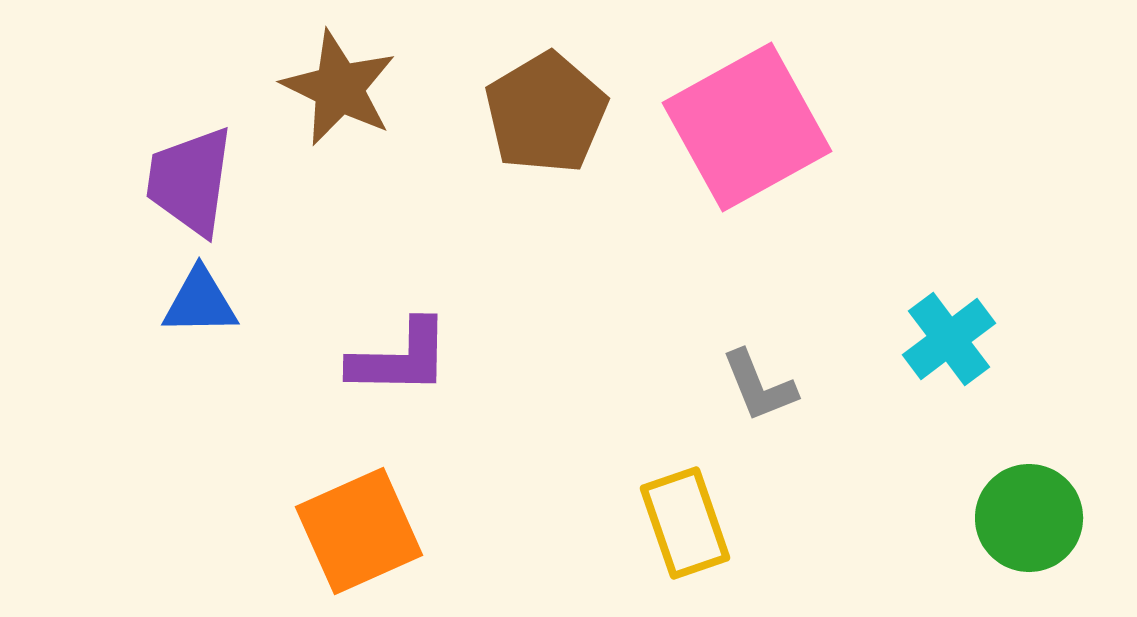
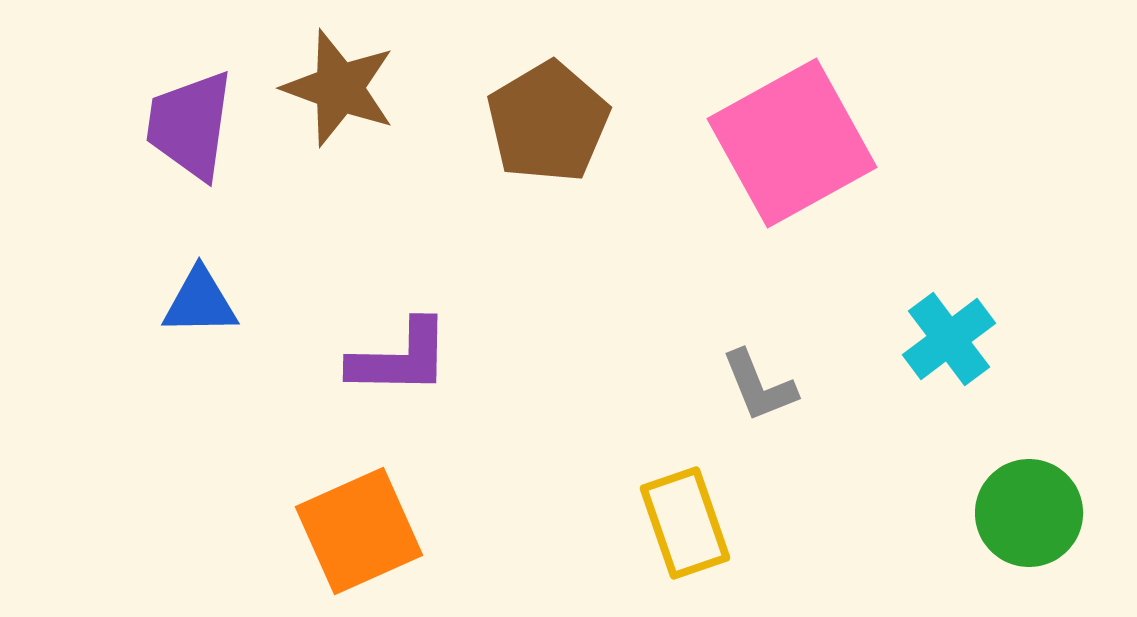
brown star: rotated 6 degrees counterclockwise
brown pentagon: moved 2 px right, 9 px down
pink square: moved 45 px right, 16 px down
purple trapezoid: moved 56 px up
green circle: moved 5 px up
